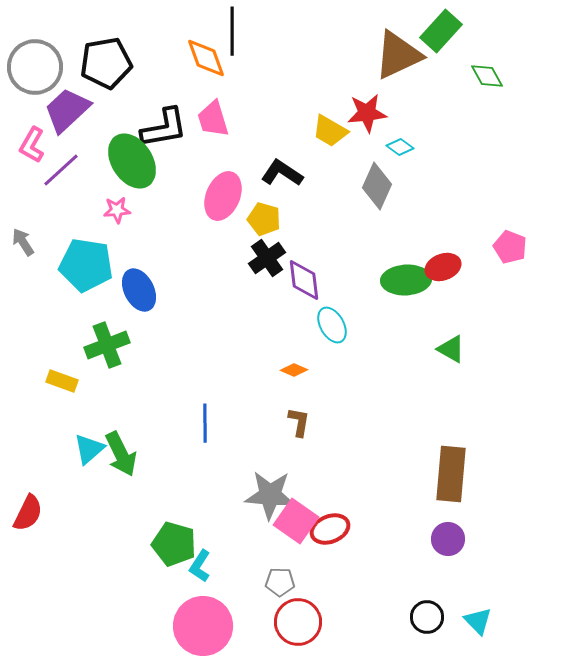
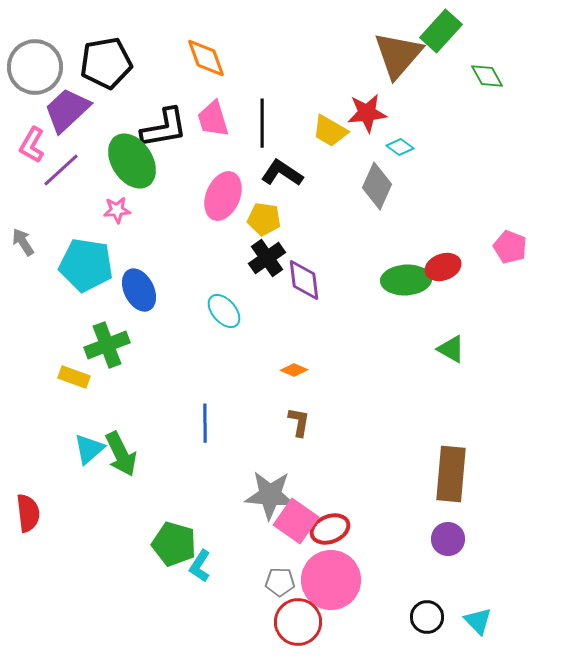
black line at (232, 31): moved 30 px right, 92 px down
brown triangle at (398, 55): rotated 24 degrees counterclockwise
yellow pentagon at (264, 219): rotated 8 degrees counterclockwise
cyan ellipse at (332, 325): moved 108 px left, 14 px up; rotated 12 degrees counterclockwise
yellow rectangle at (62, 381): moved 12 px right, 4 px up
red semicircle at (28, 513): rotated 33 degrees counterclockwise
pink circle at (203, 626): moved 128 px right, 46 px up
